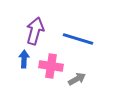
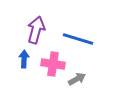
purple arrow: moved 1 px right, 1 px up
pink cross: moved 2 px right, 2 px up
